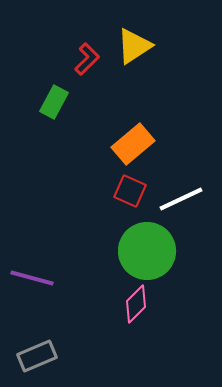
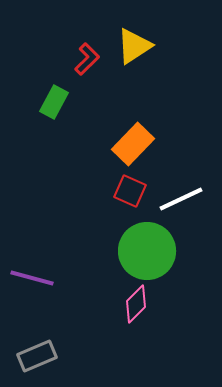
orange rectangle: rotated 6 degrees counterclockwise
